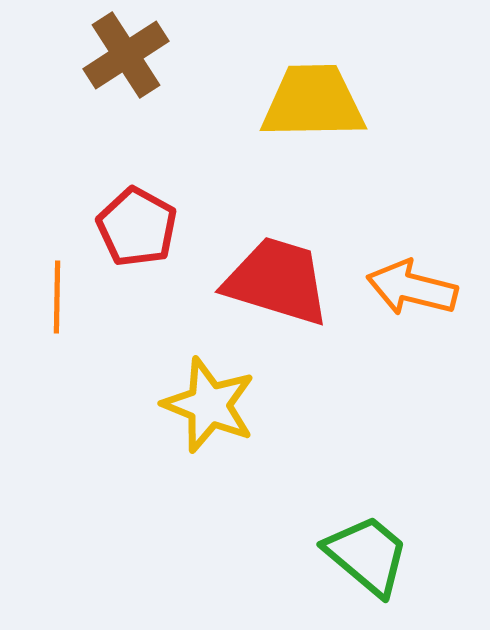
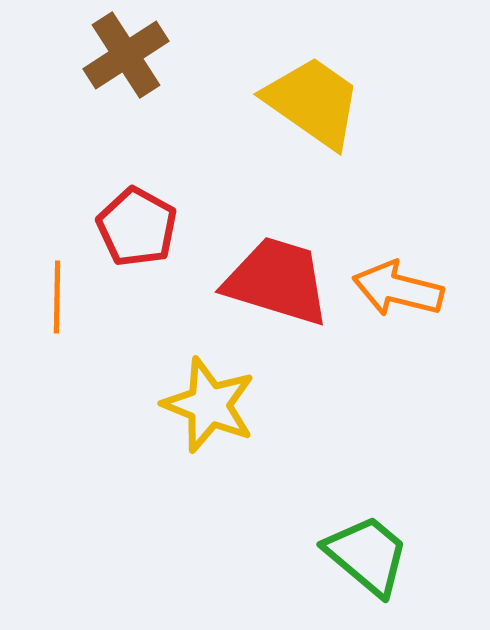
yellow trapezoid: rotated 36 degrees clockwise
orange arrow: moved 14 px left, 1 px down
